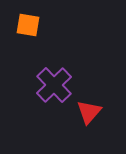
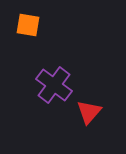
purple cross: rotated 9 degrees counterclockwise
